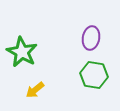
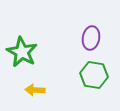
yellow arrow: rotated 42 degrees clockwise
